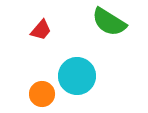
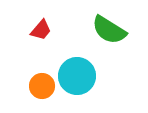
green semicircle: moved 8 px down
orange circle: moved 8 px up
